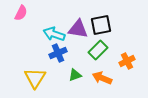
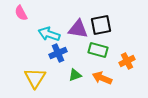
pink semicircle: rotated 126 degrees clockwise
cyan arrow: moved 5 px left
green rectangle: rotated 60 degrees clockwise
